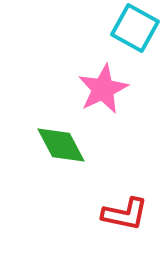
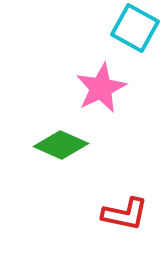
pink star: moved 2 px left, 1 px up
green diamond: rotated 38 degrees counterclockwise
